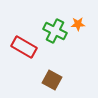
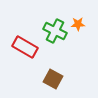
red rectangle: moved 1 px right
brown square: moved 1 px right, 1 px up
